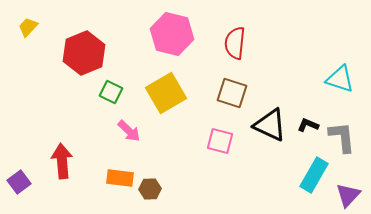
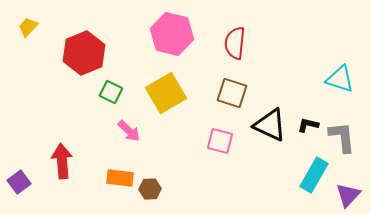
black L-shape: rotated 10 degrees counterclockwise
